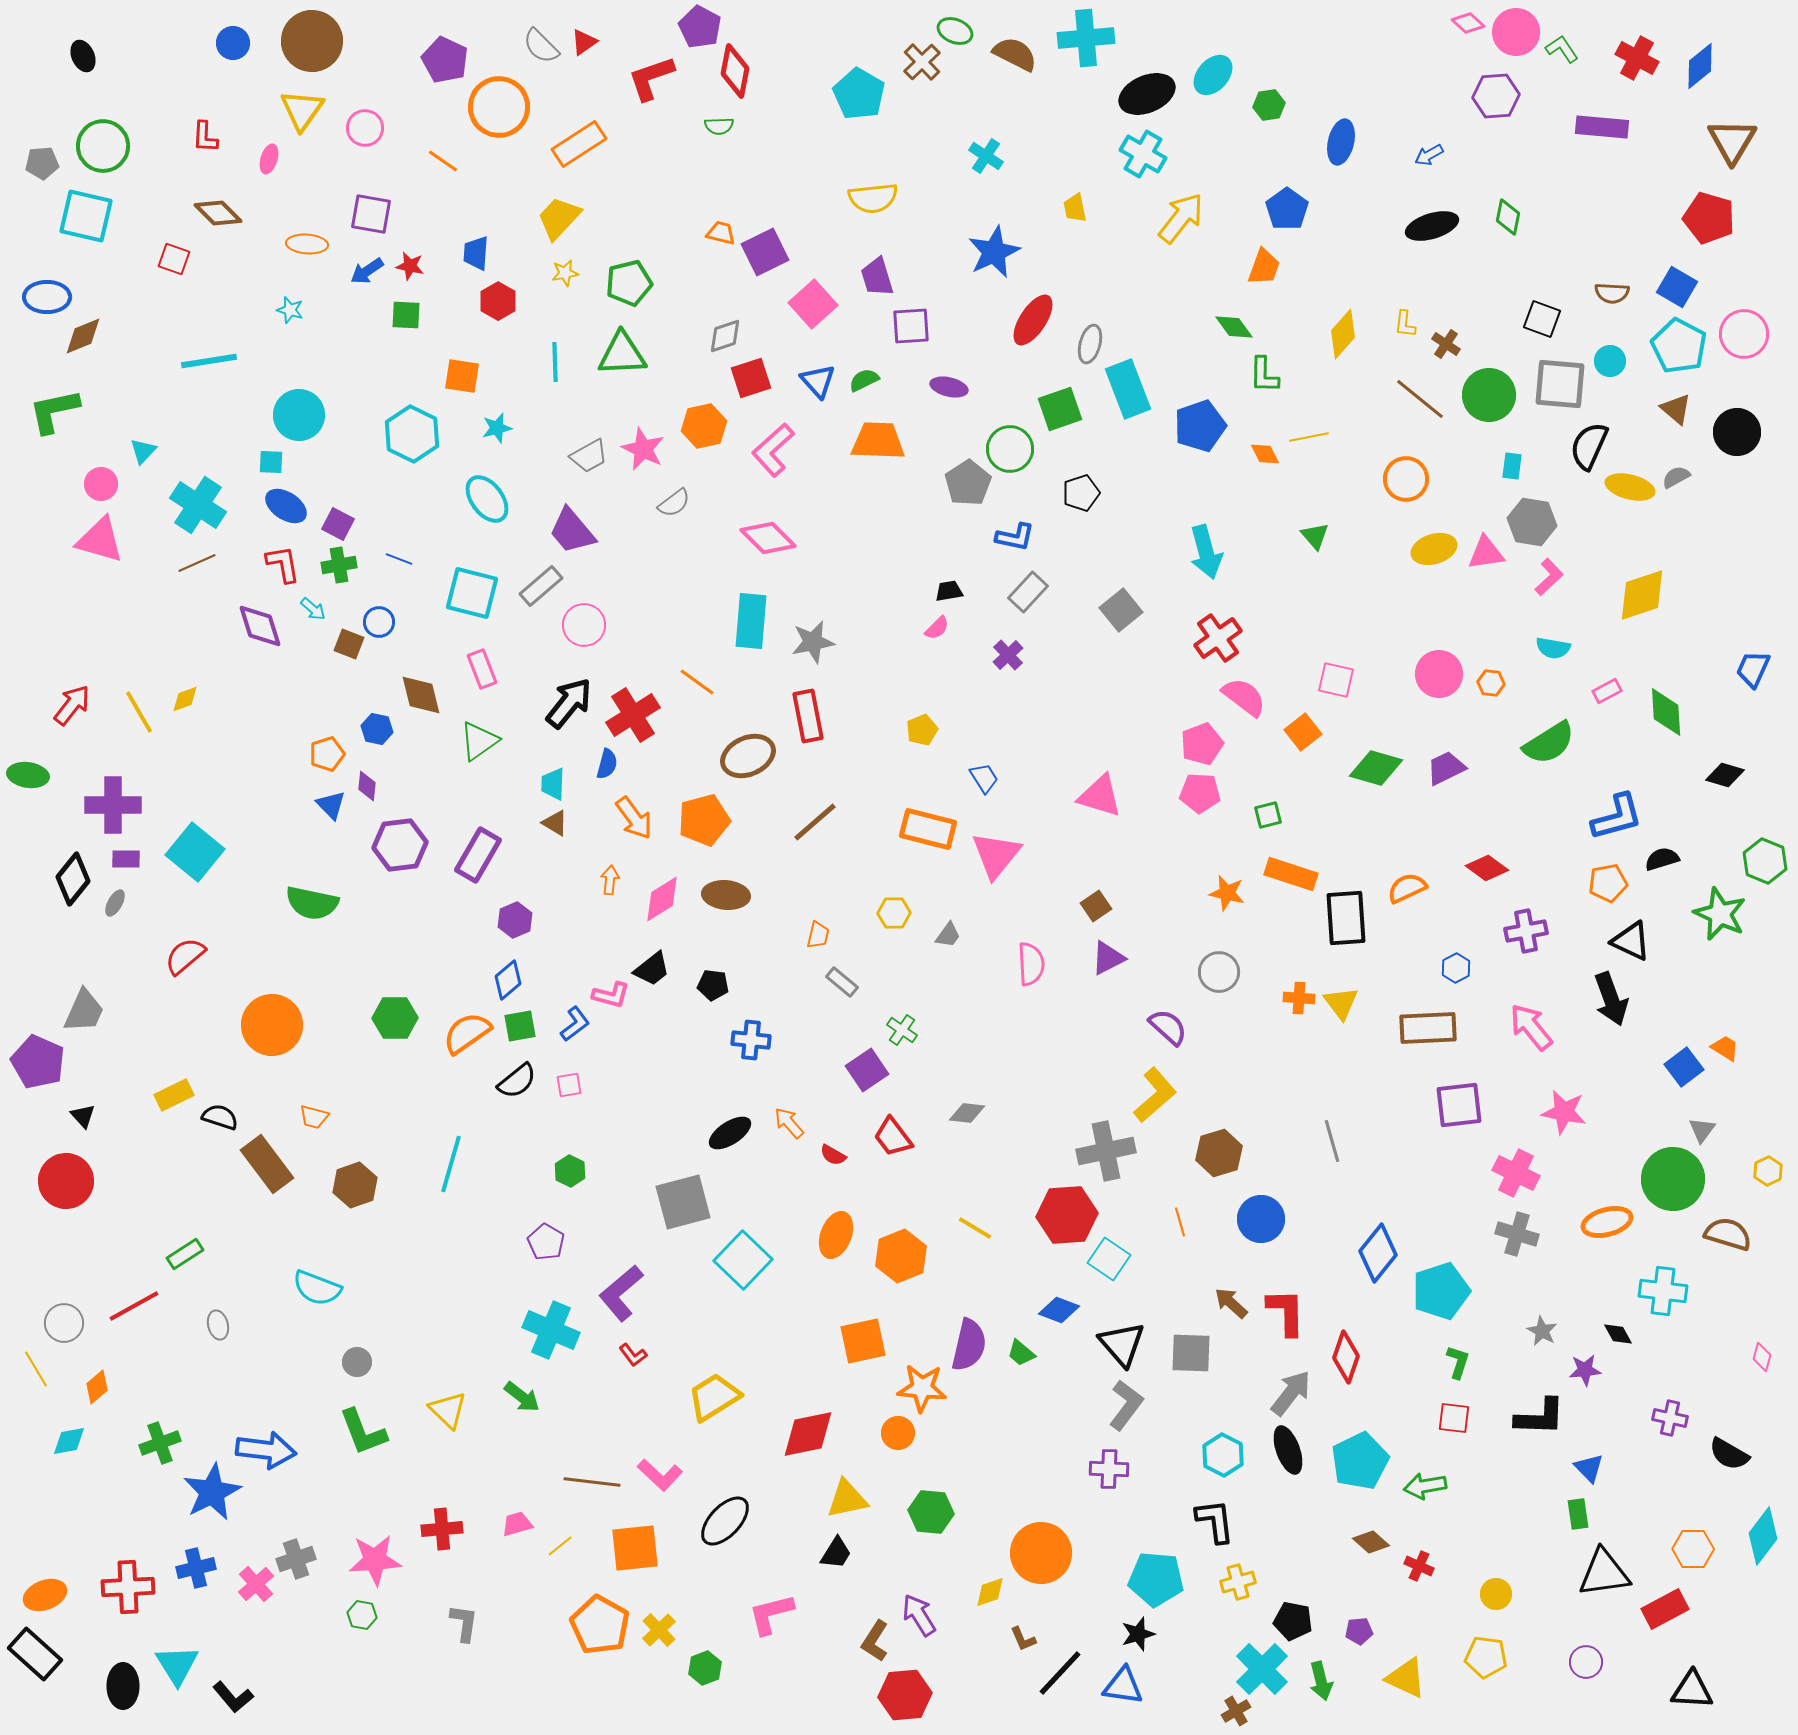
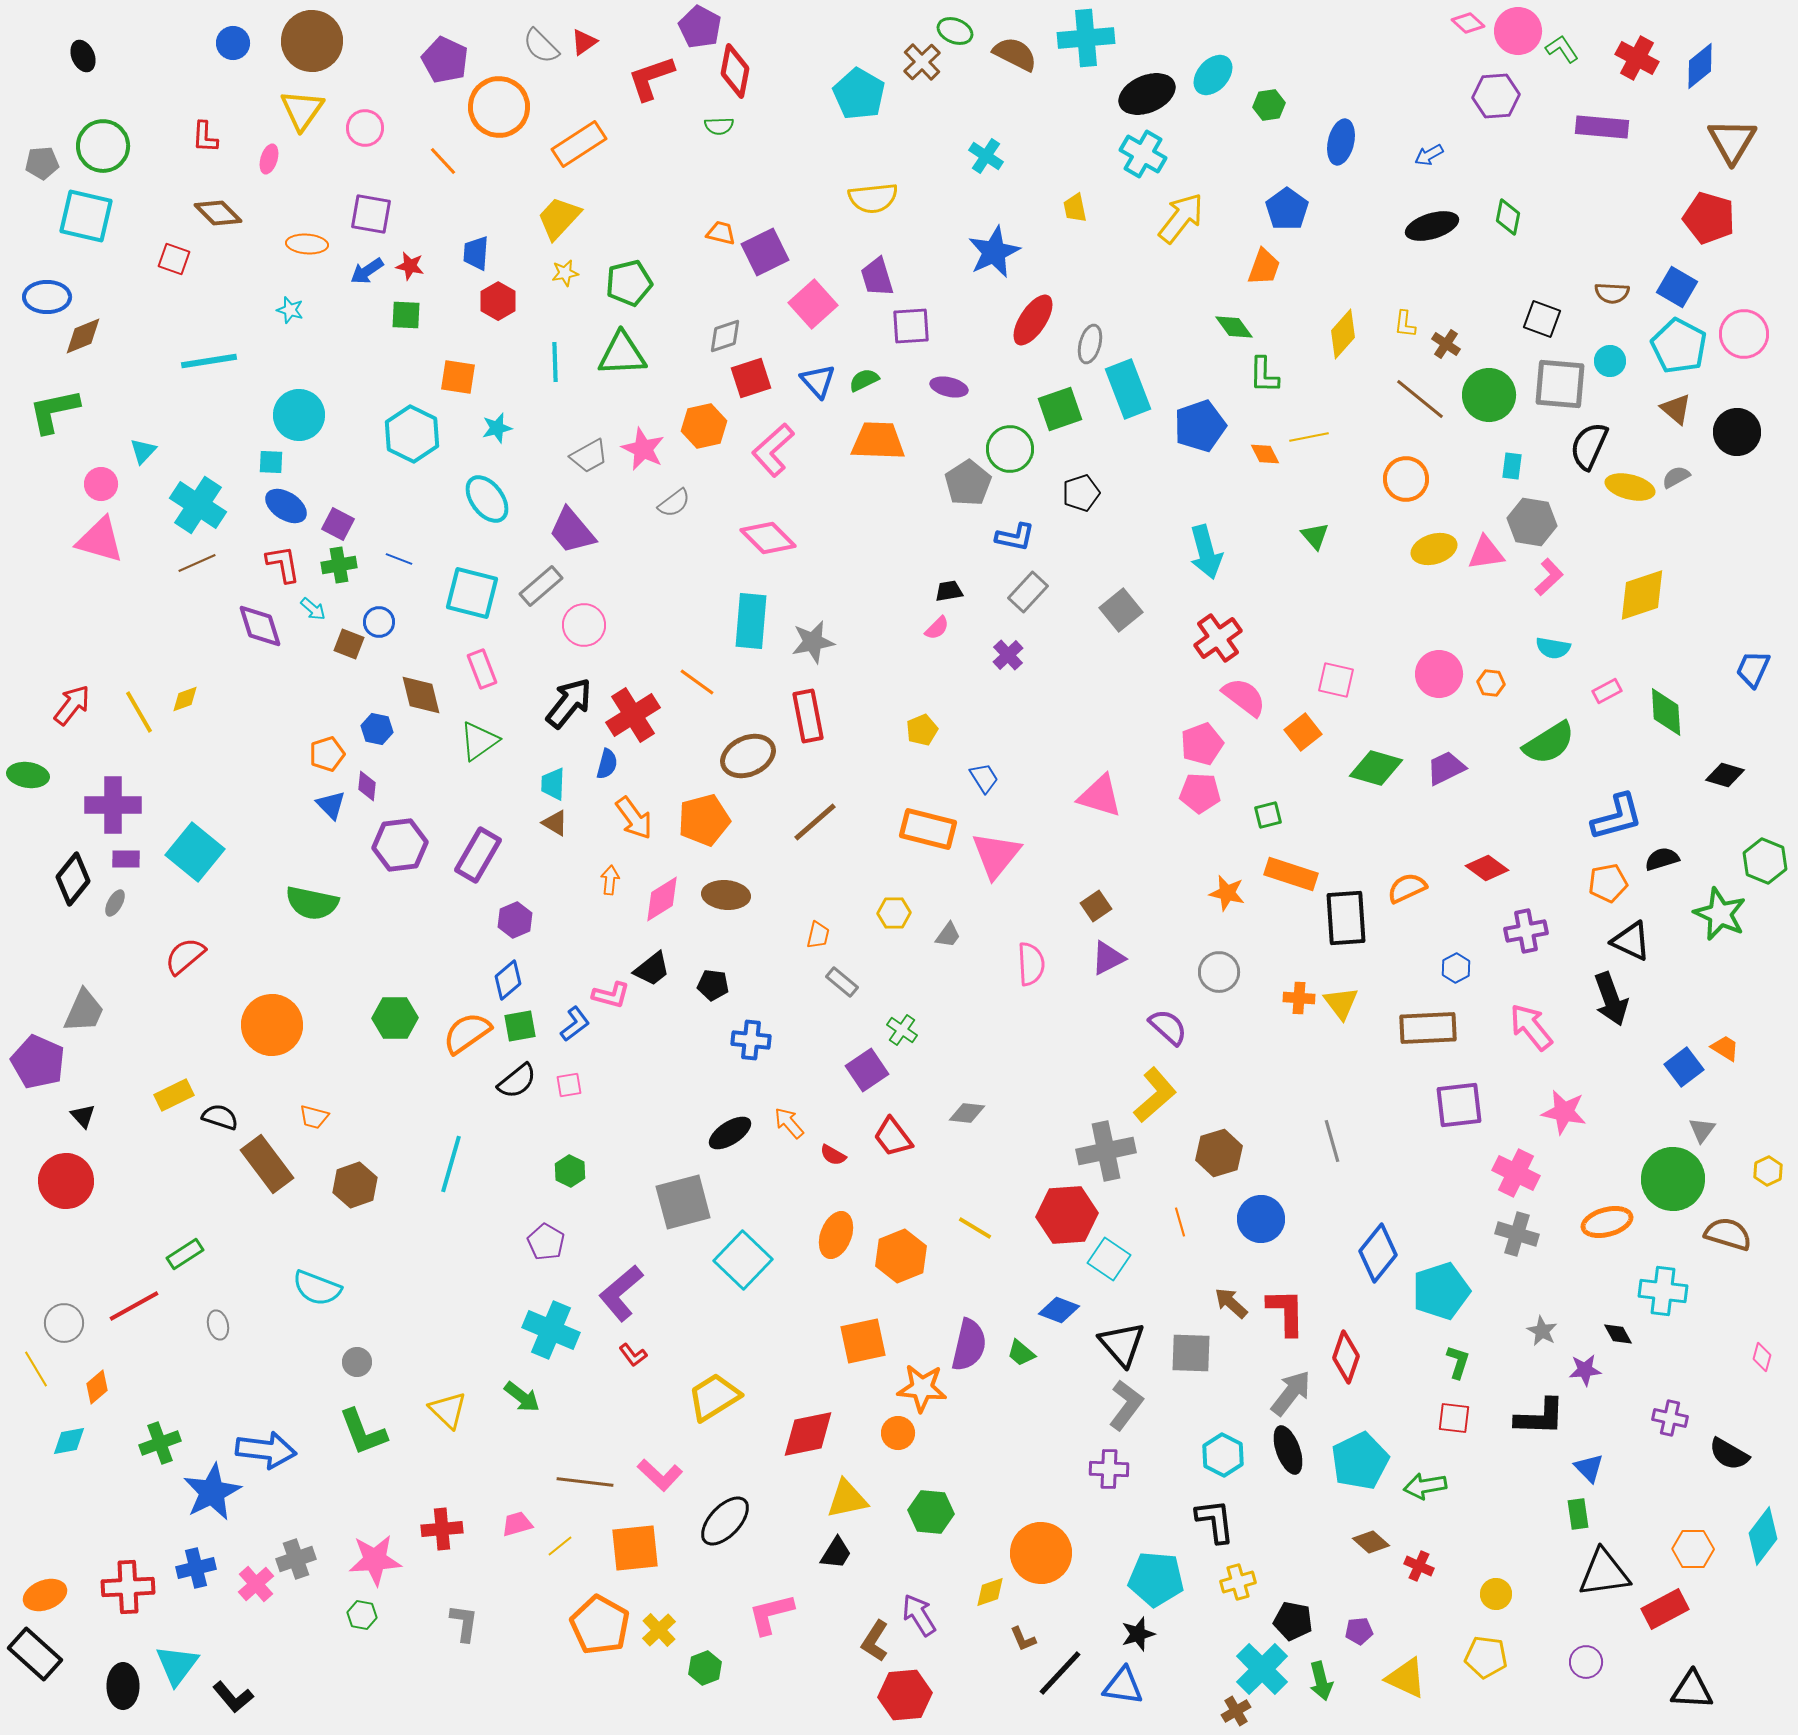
pink circle at (1516, 32): moved 2 px right, 1 px up
orange line at (443, 161): rotated 12 degrees clockwise
orange square at (462, 376): moved 4 px left, 1 px down
brown line at (592, 1482): moved 7 px left
cyan triangle at (177, 1665): rotated 9 degrees clockwise
